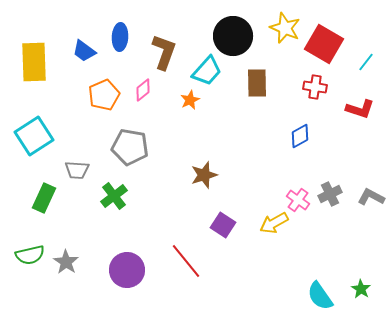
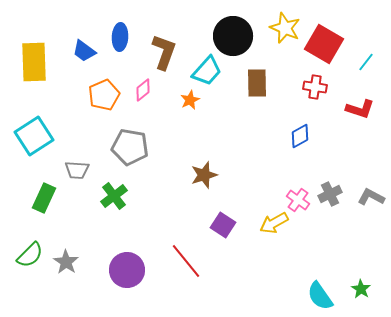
green semicircle: rotated 32 degrees counterclockwise
